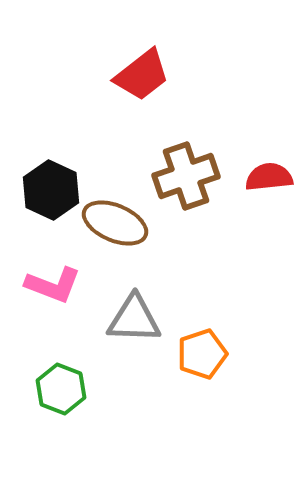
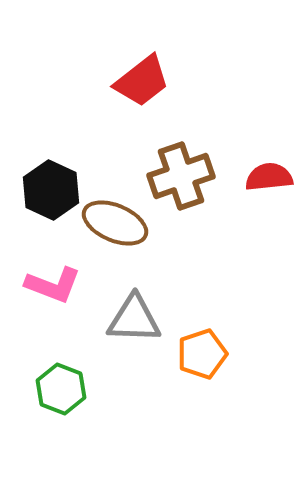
red trapezoid: moved 6 px down
brown cross: moved 5 px left
